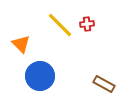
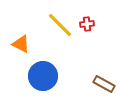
orange triangle: rotated 18 degrees counterclockwise
blue circle: moved 3 px right
